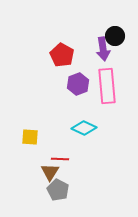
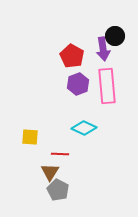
red pentagon: moved 10 px right, 1 px down
red line: moved 5 px up
